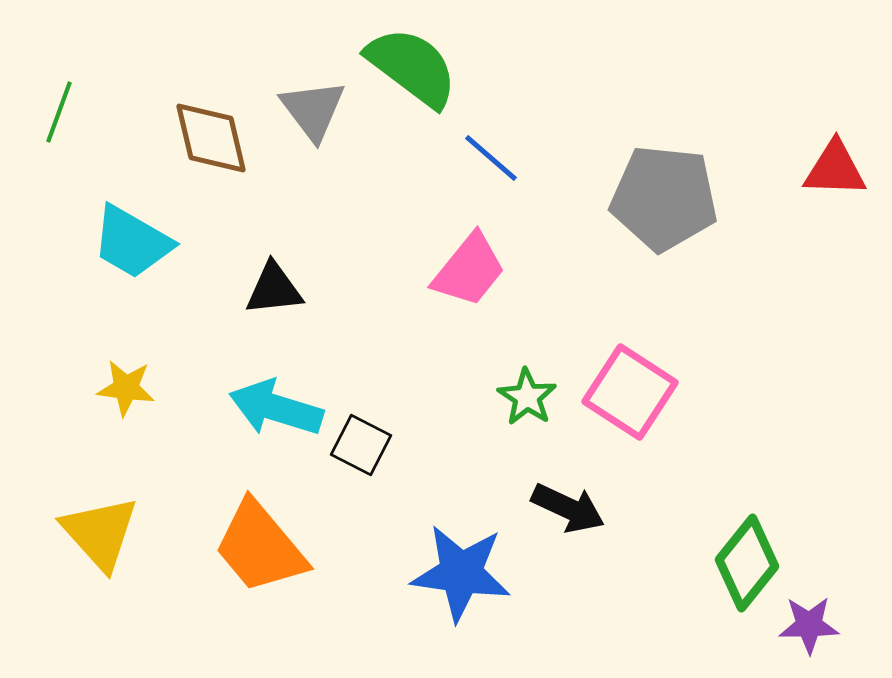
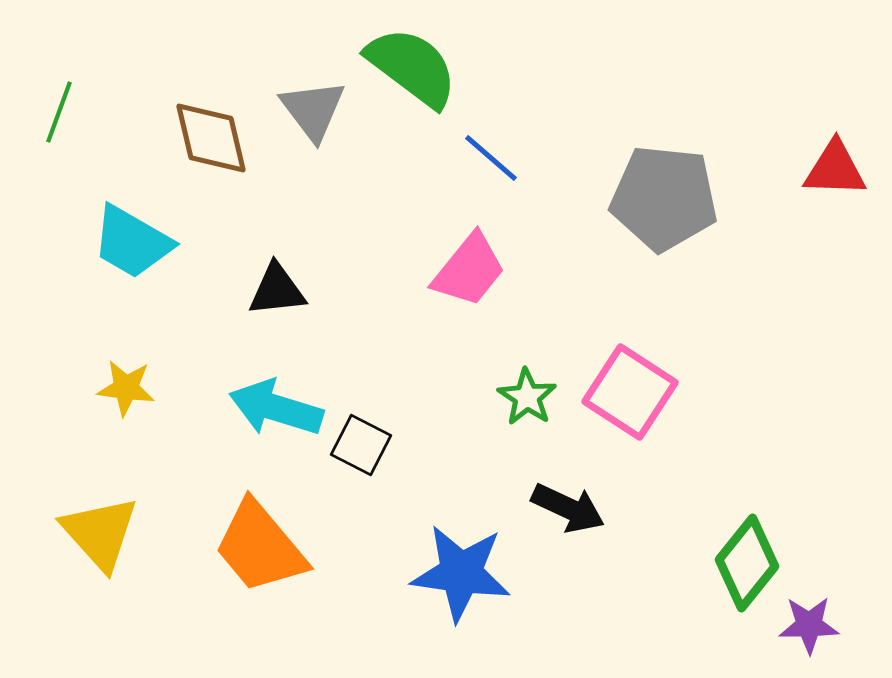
black triangle: moved 3 px right, 1 px down
